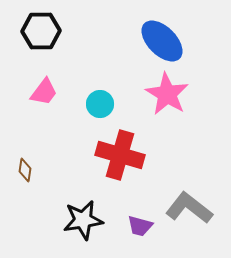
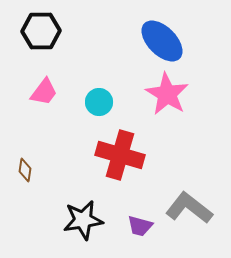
cyan circle: moved 1 px left, 2 px up
